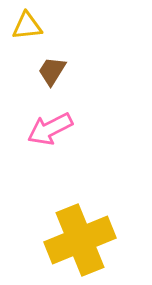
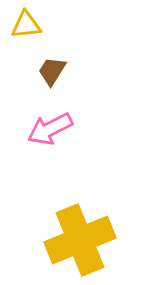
yellow triangle: moved 1 px left, 1 px up
